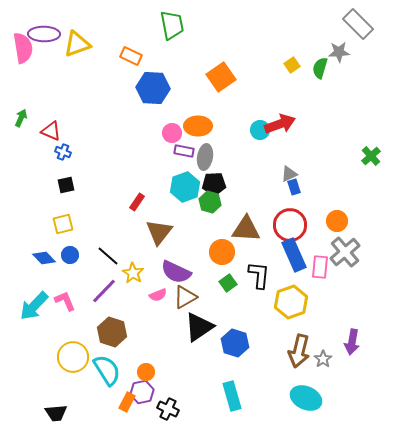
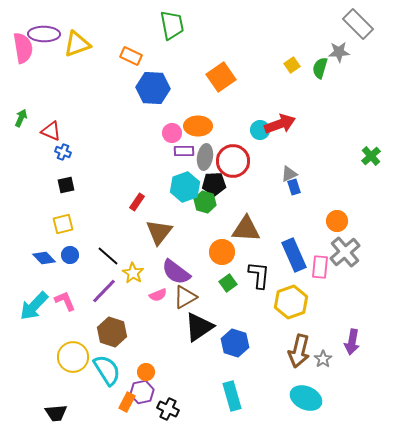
purple rectangle at (184, 151): rotated 12 degrees counterclockwise
green hexagon at (210, 202): moved 5 px left
red circle at (290, 225): moved 57 px left, 64 px up
purple semicircle at (176, 272): rotated 12 degrees clockwise
